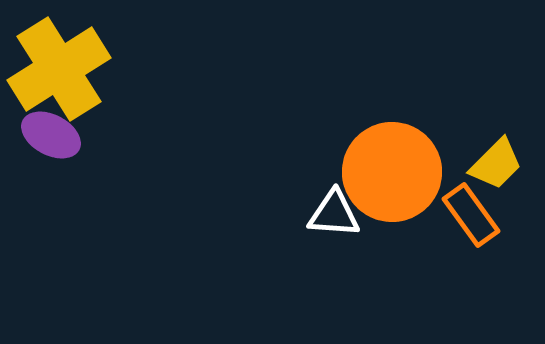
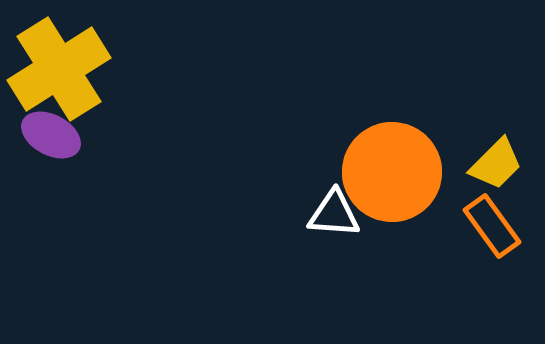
orange rectangle: moved 21 px right, 11 px down
